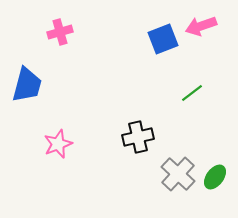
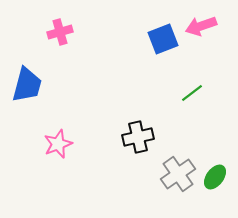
gray cross: rotated 12 degrees clockwise
